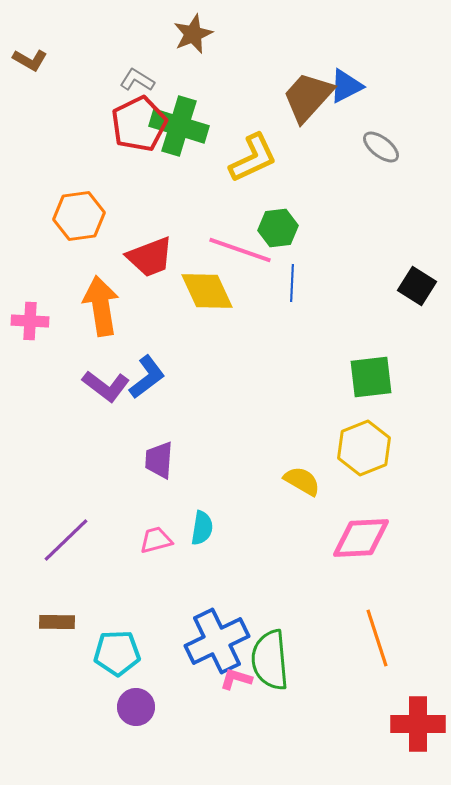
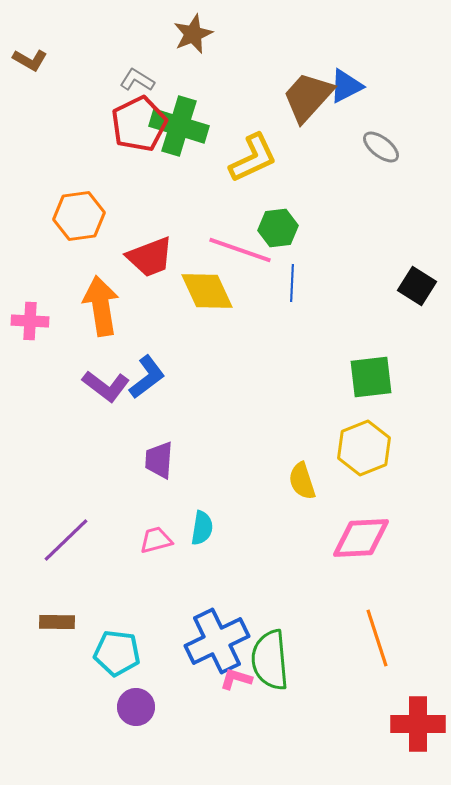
yellow semicircle: rotated 138 degrees counterclockwise
cyan pentagon: rotated 9 degrees clockwise
